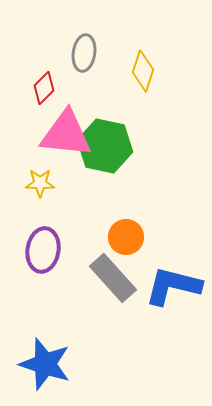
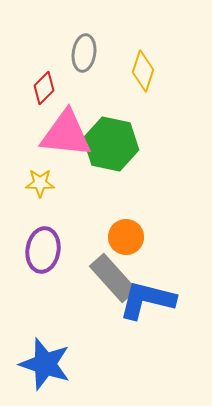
green hexagon: moved 6 px right, 2 px up
blue L-shape: moved 26 px left, 14 px down
